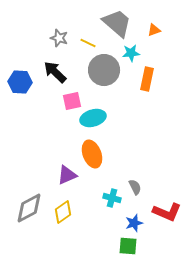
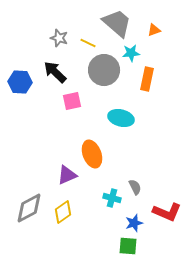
cyan ellipse: moved 28 px right; rotated 30 degrees clockwise
